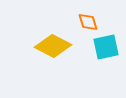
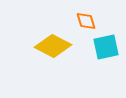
orange diamond: moved 2 px left, 1 px up
